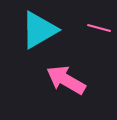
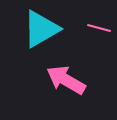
cyan triangle: moved 2 px right, 1 px up
